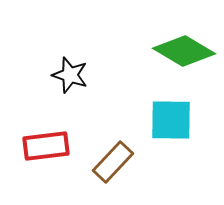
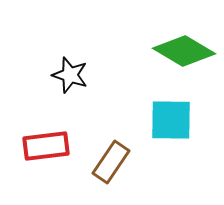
brown rectangle: moved 2 px left; rotated 9 degrees counterclockwise
